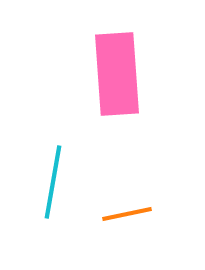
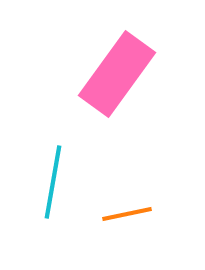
pink rectangle: rotated 40 degrees clockwise
